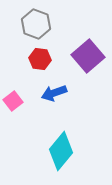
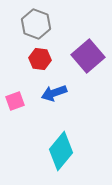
pink square: moved 2 px right; rotated 18 degrees clockwise
